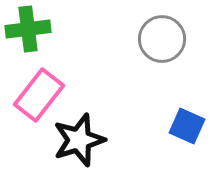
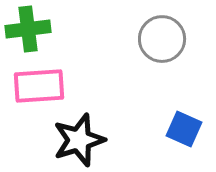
pink rectangle: moved 9 px up; rotated 48 degrees clockwise
blue square: moved 3 px left, 3 px down
